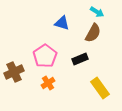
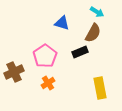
black rectangle: moved 7 px up
yellow rectangle: rotated 25 degrees clockwise
